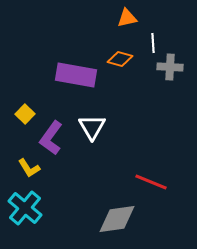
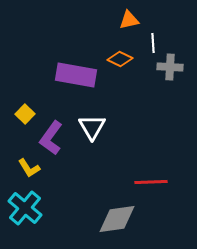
orange triangle: moved 2 px right, 2 px down
orange diamond: rotated 10 degrees clockwise
red line: rotated 24 degrees counterclockwise
